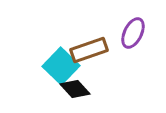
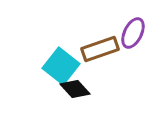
brown rectangle: moved 11 px right, 1 px up
cyan square: rotated 6 degrees counterclockwise
